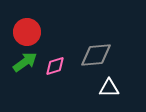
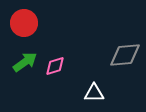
red circle: moved 3 px left, 9 px up
gray diamond: moved 29 px right
white triangle: moved 15 px left, 5 px down
